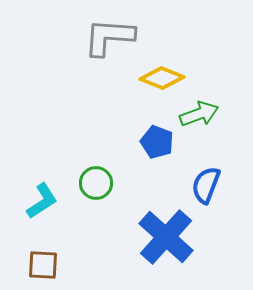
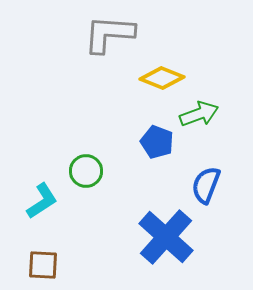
gray L-shape: moved 3 px up
green circle: moved 10 px left, 12 px up
